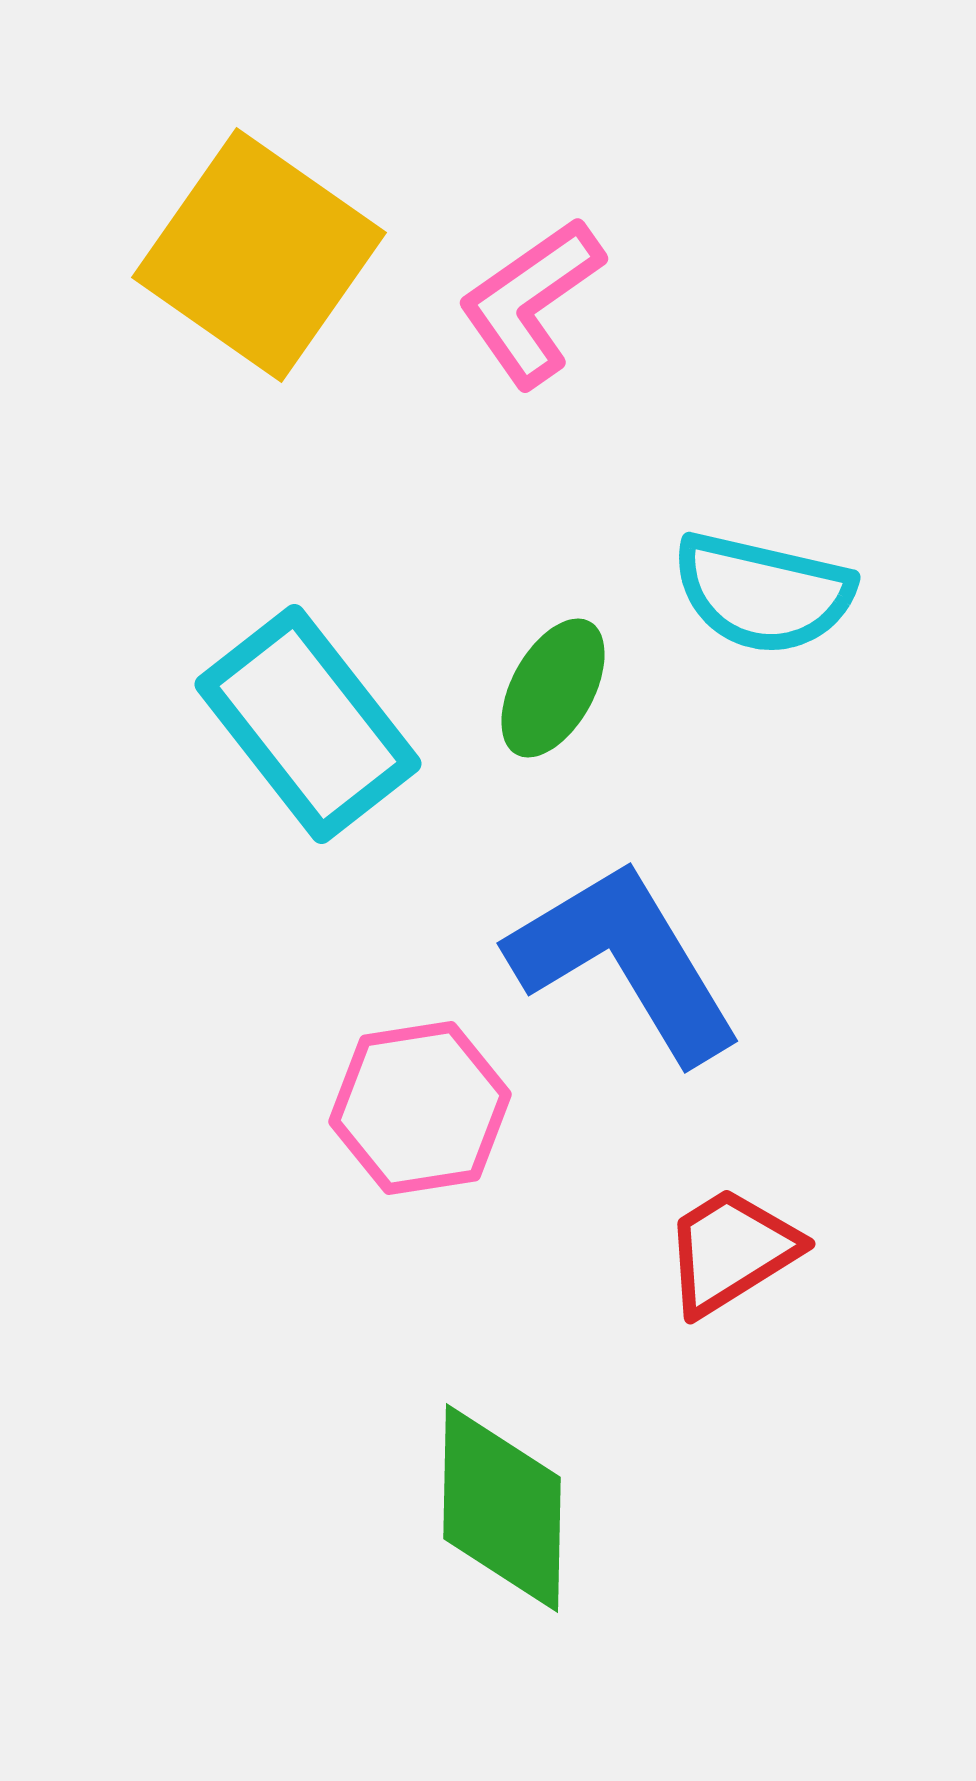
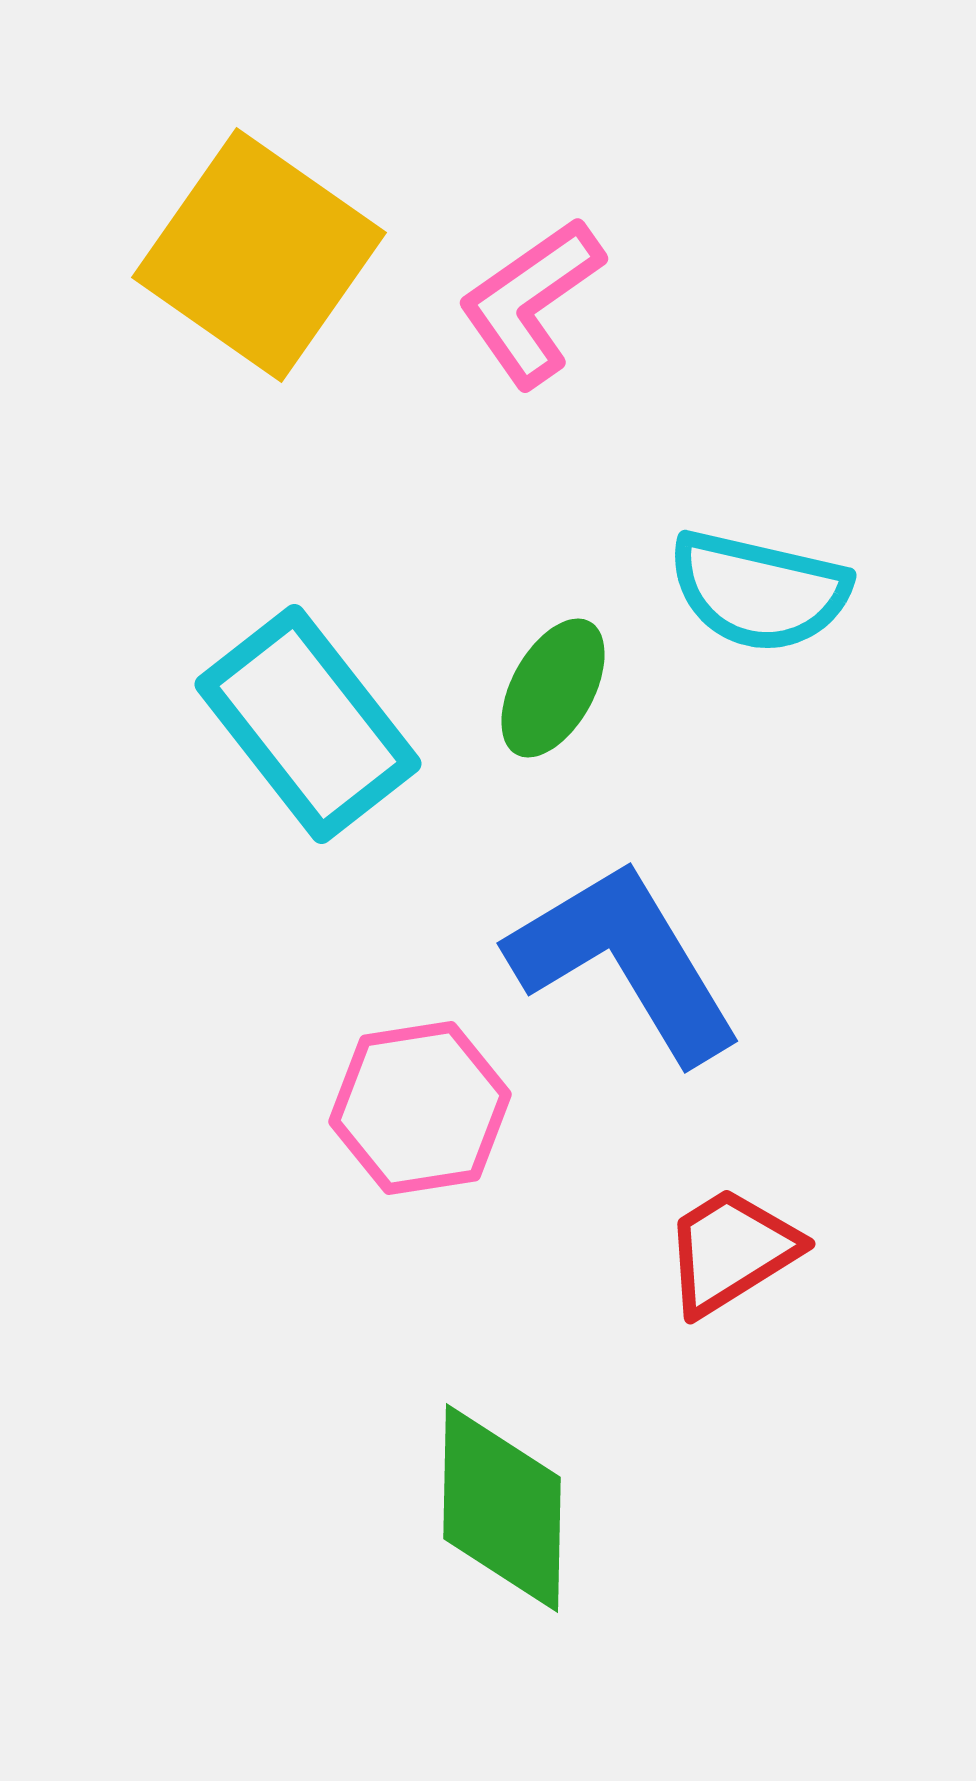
cyan semicircle: moved 4 px left, 2 px up
